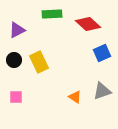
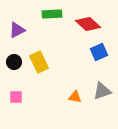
blue square: moved 3 px left, 1 px up
black circle: moved 2 px down
orange triangle: rotated 24 degrees counterclockwise
